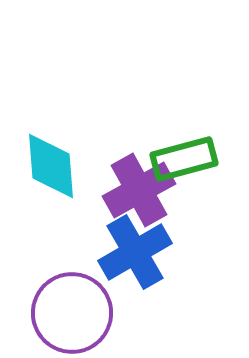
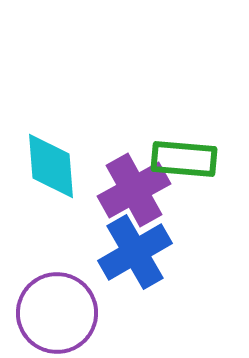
green rectangle: rotated 20 degrees clockwise
purple cross: moved 5 px left
purple circle: moved 15 px left
